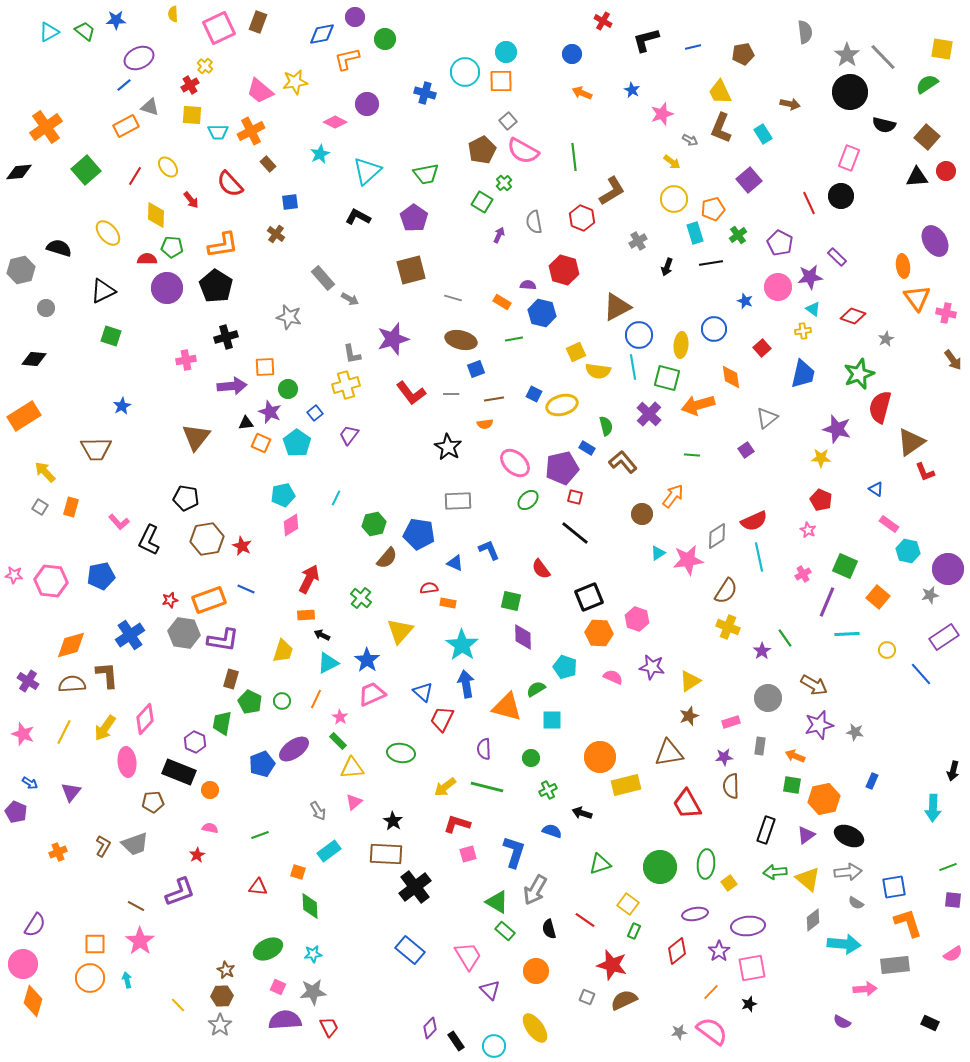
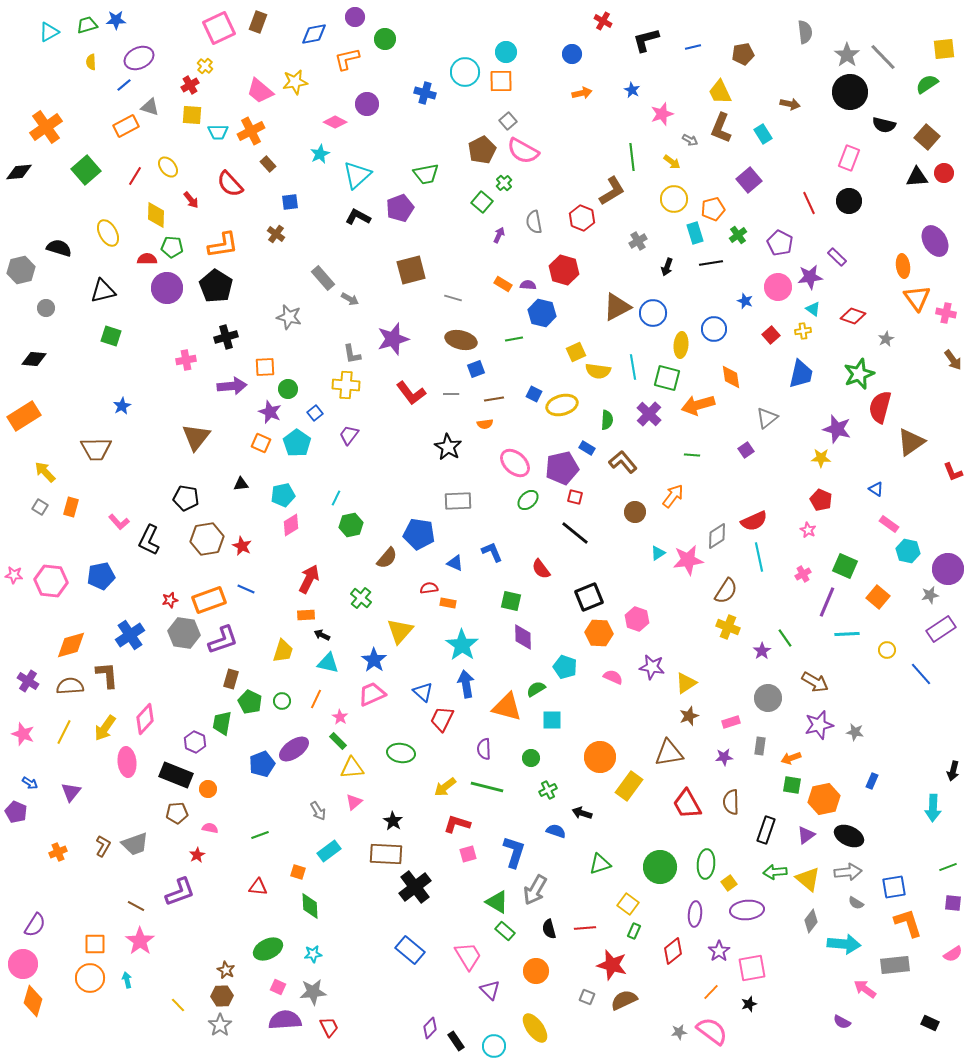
yellow semicircle at (173, 14): moved 82 px left, 48 px down
green trapezoid at (85, 31): moved 2 px right, 6 px up; rotated 55 degrees counterclockwise
blue diamond at (322, 34): moved 8 px left
yellow square at (942, 49): moved 2 px right; rotated 15 degrees counterclockwise
orange arrow at (582, 93): rotated 144 degrees clockwise
green line at (574, 157): moved 58 px right
cyan triangle at (367, 171): moved 10 px left, 4 px down
red circle at (946, 171): moved 2 px left, 2 px down
black circle at (841, 196): moved 8 px right, 5 px down
green square at (482, 202): rotated 10 degrees clockwise
purple pentagon at (414, 218): moved 14 px left, 10 px up; rotated 16 degrees clockwise
yellow ellipse at (108, 233): rotated 12 degrees clockwise
black triangle at (103, 291): rotated 12 degrees clockwise
orange rectangle at (502, 302): moved 1 px right, 18 px up
blue circle at (639, 335): moved 14 px right, 22 px up
red square at (762, 348): moved 9 px right, 13 px up
blue trapezoid at (803, 374): moved 2 px left
yellow cross at (346, 385): rotated 20 degrees clockwise
black triangle at (246, 423): moved 5 px left, 61 px down
green semicircle at (606, 426): moved 1 px right, 6 px up; rotated 18 degrees clockwise
red L-shape at (925, 472): moved 28 px right
brown circle at (642, 514): moved 7 px left, 2 px up
green hexagon at (374, 524): moved 23 px left, 1 px down
blue L-shape at (489, 550): moved 3 px right, 2 px down
purple rectangle at (944, 637): moved 3 px left, 8 px up
purple L-shape at (223, 640): rotated 28 degrees counterclockwise
blue star at (367, 660): moved 7 px right
cyan triangle at (328, 663): rotated 40 degrees clockwise
yellow triangle at (690, 681): moved 4 px left, 2 px down
brown semicircle at (72, 684): moved 2 px left, 2 px down
brown arrow at (814, 685): moved 1 px right, 3 px up
orange arrow at (795, 756): moved 4 px left, 2 px down; rotated 42 degrees counterclockwise
black rectangle at (179, 772): moved 3 px left, 3 px down
yellow rectangle at (626, 785): moved 3 px right, 1 px down; rotated 40 degrees counterclockwise
brown semicircle at (731, 786): moved 16 px down
orange circle at (210, 790): moved 2 px left, 1 px up
brown pentagon at (153, 802): moved 24 px right, 11 px down
blue semicircle at (552, 831): moved 4 px right
purple square at (953, 900): moved 3 px down
purple ellipse at (695, 914): rotated 75 degrees counterclockwise
red line at (585, 920): moved 8 px down; rotated 40 degrees counterclockwise
gray diamond at (813, 920): moved 2 px left, 1 px down; rotated 15 degrees counterclockwise
purple ellipse at (748, 926): moved 1 px left, 16 px up
red diamond at (677, 951): moved 4 px left
pink arrow at (865, 989): rotated 140 degrees counterclockwise
